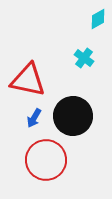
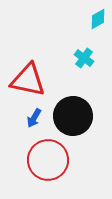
red circle: moved 2 px right
